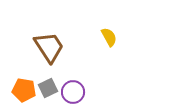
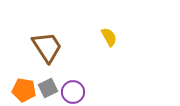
brown trapezoid: moved 2 px left
